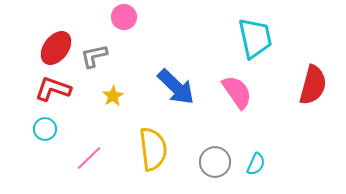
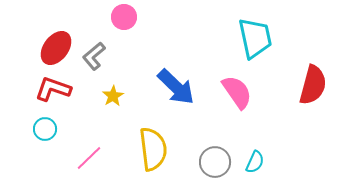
gray L-shape: rotated 28 degrees counterclockwise
cyan semicircle: moved 1 px left, 2 px up
